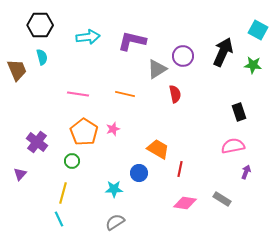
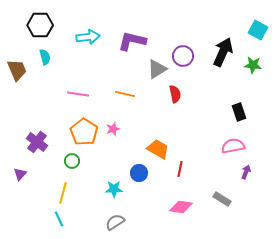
cyan semicircle: moved 3 px right
pink diamond: moved 4 px left, 4 px down
